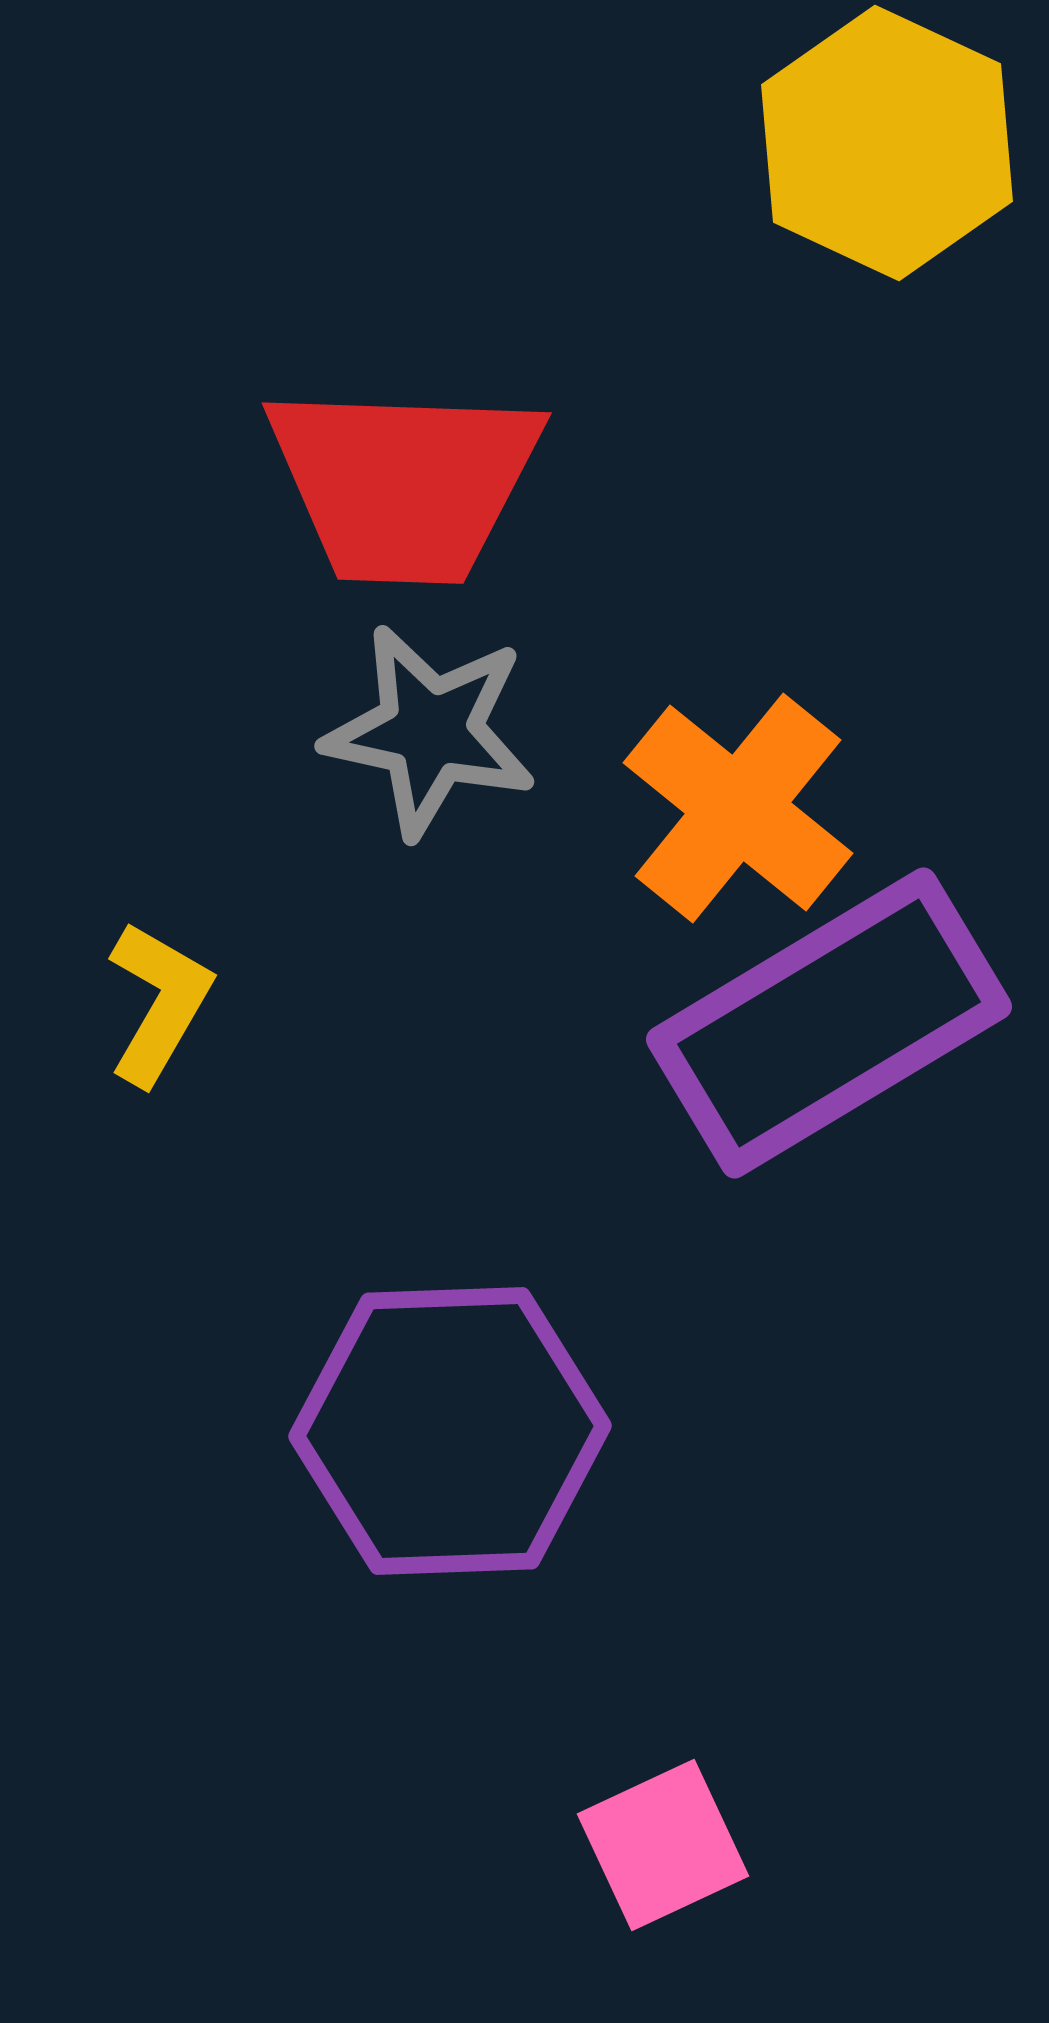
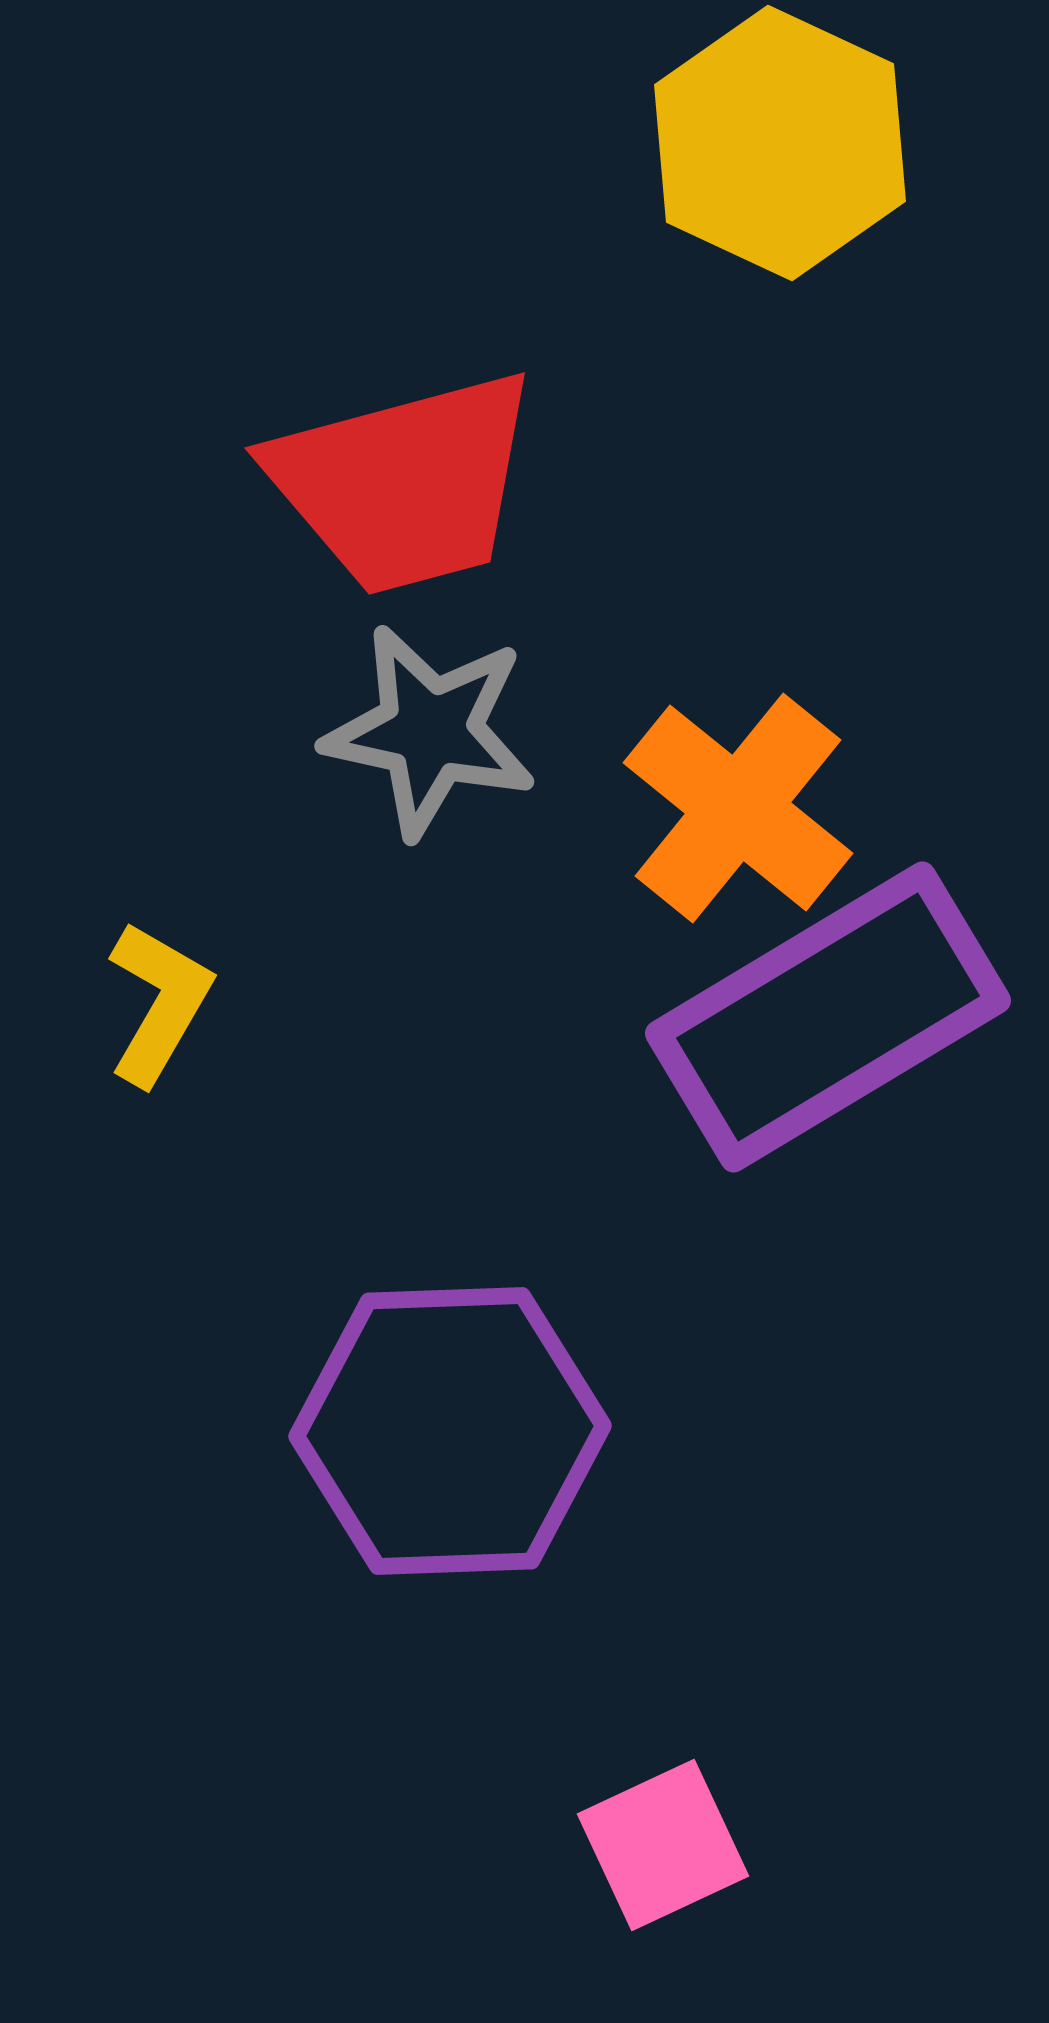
yellow hexagon: moved 107 px left
red trapezoid: rotated 17 degrees counterclockwise
purple rectangle: moved 1 px left, 6 px up
